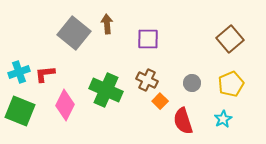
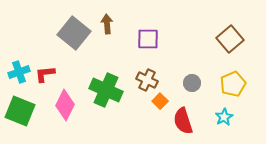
yellow pentagon: moved 2 px right
cyan star: moved 1 px right, 2 px up
